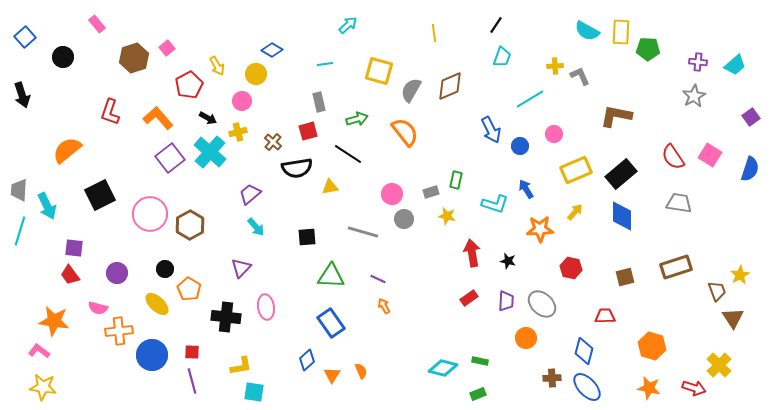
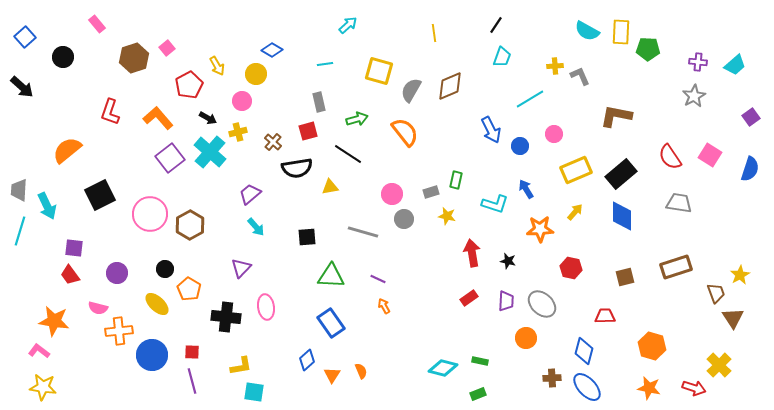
black arrow at (22, 95): moved 8 px up; rotated 30 degrees counterclockwise
red semicircle at (673, 157): moved 3 px left
brown trapezoid at (717, 291): moved 1 px left, 2 px down
